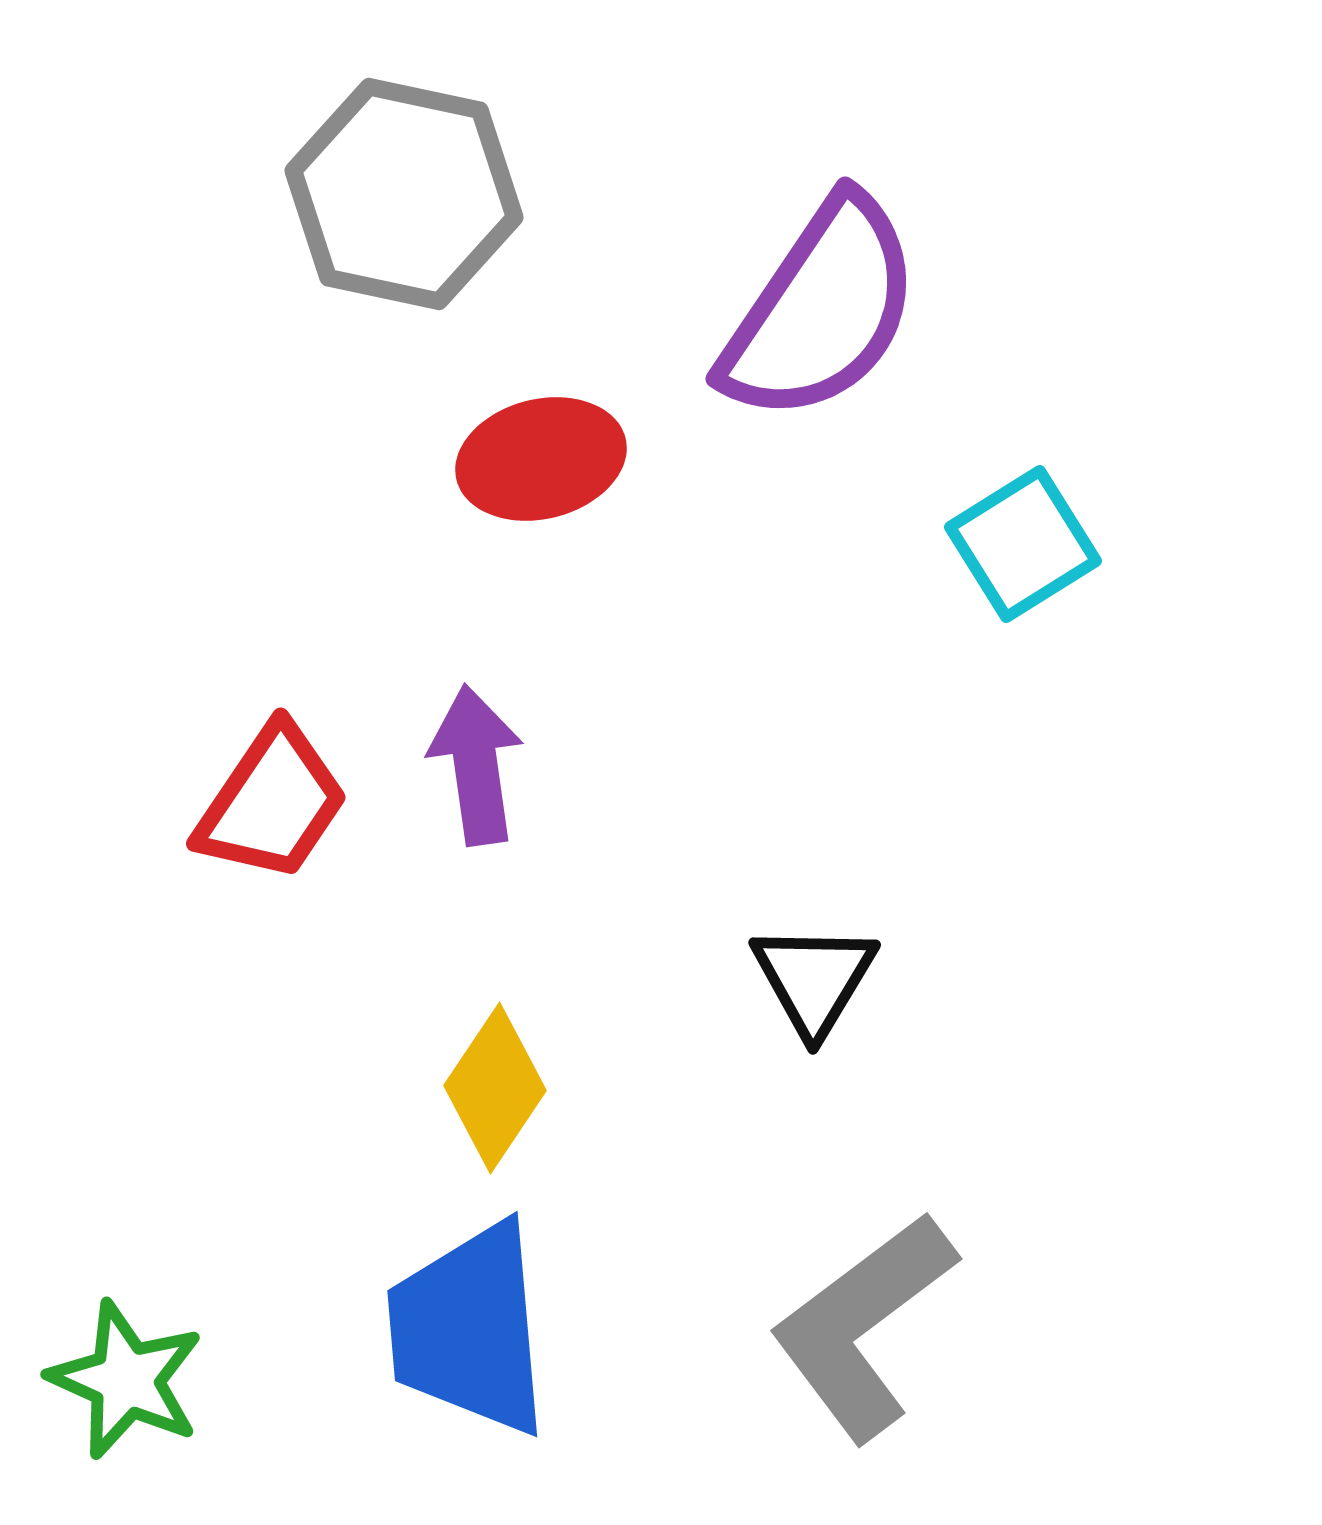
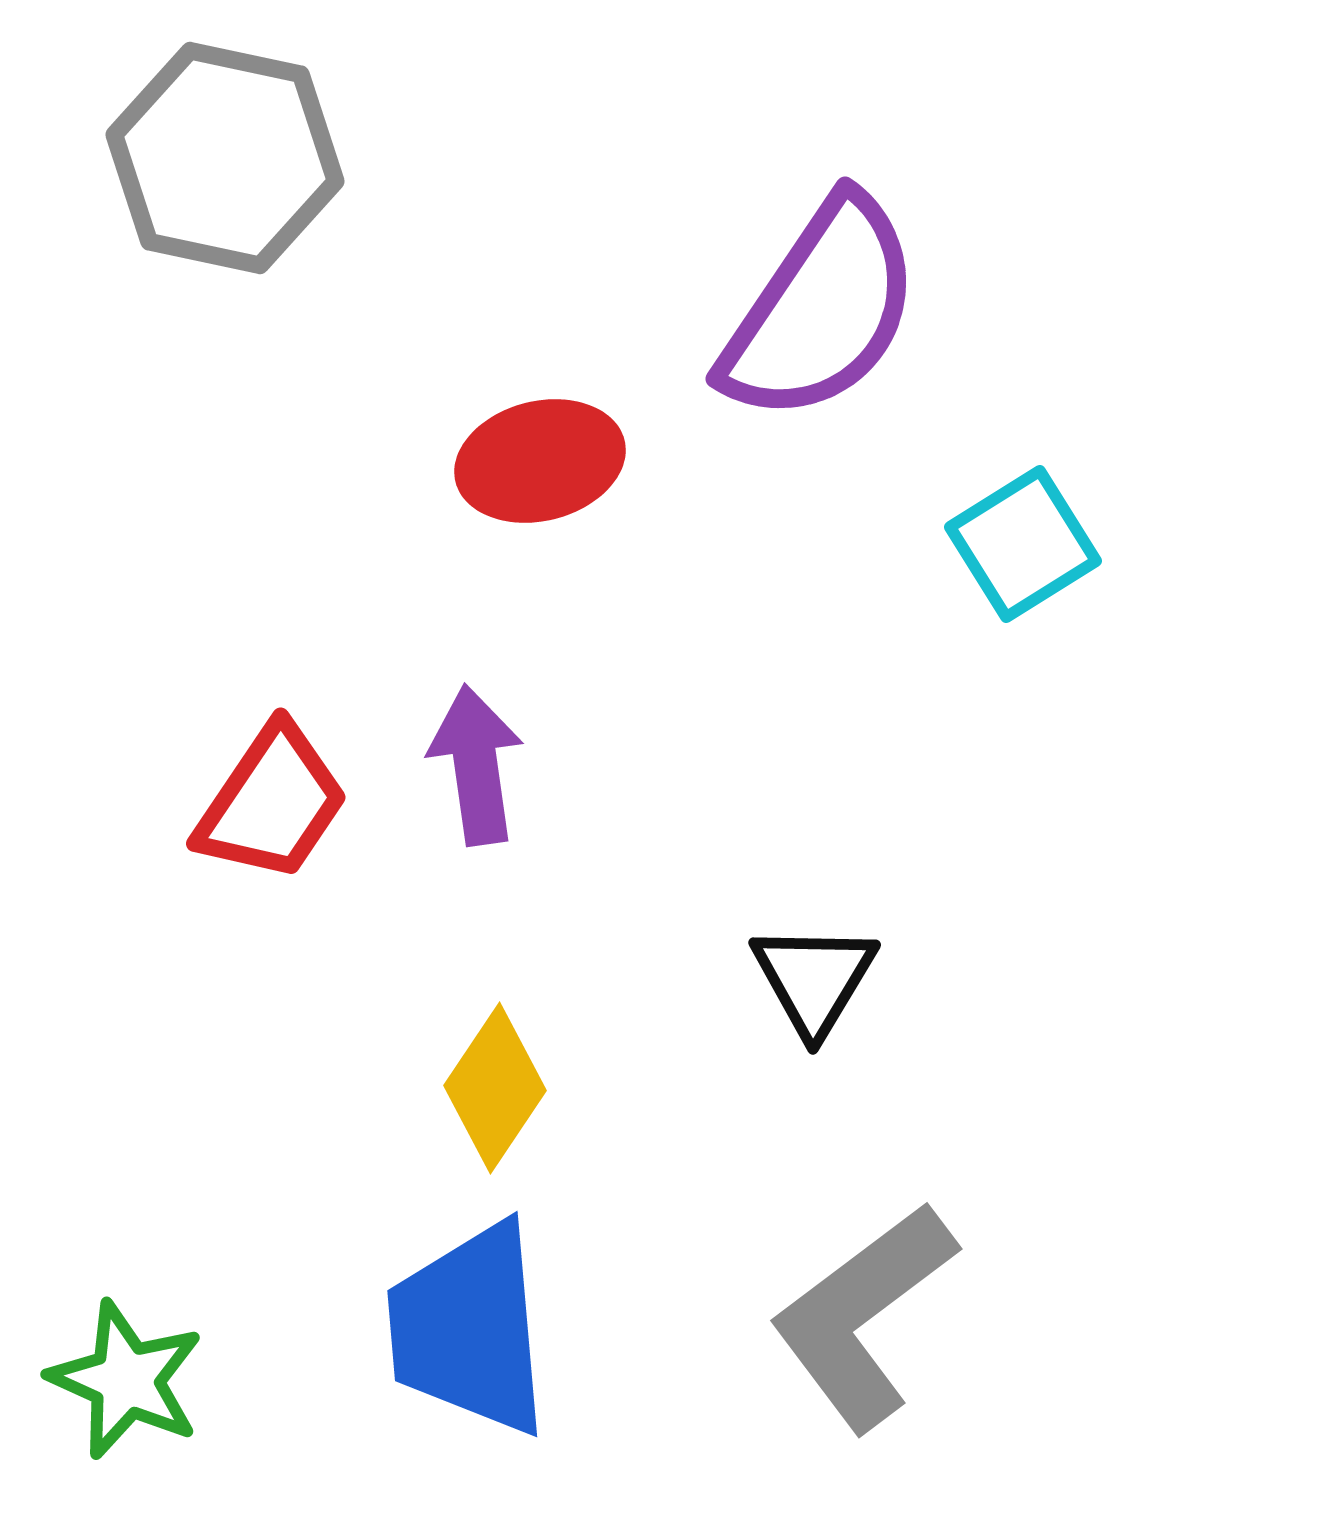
gray hexagon: moved 179 px left, 36 px up
red ellipse: moved 1 px left, 2 px down
gray L-shape: moved 10 px up
